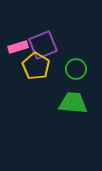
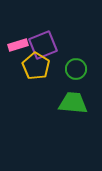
pink rectangle: moved 2 px up
